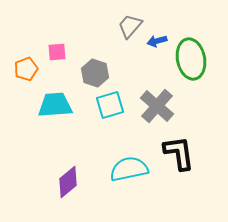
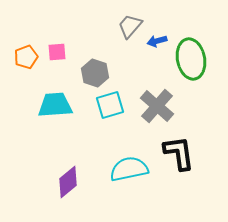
orange pentagon: moved 12 px up
